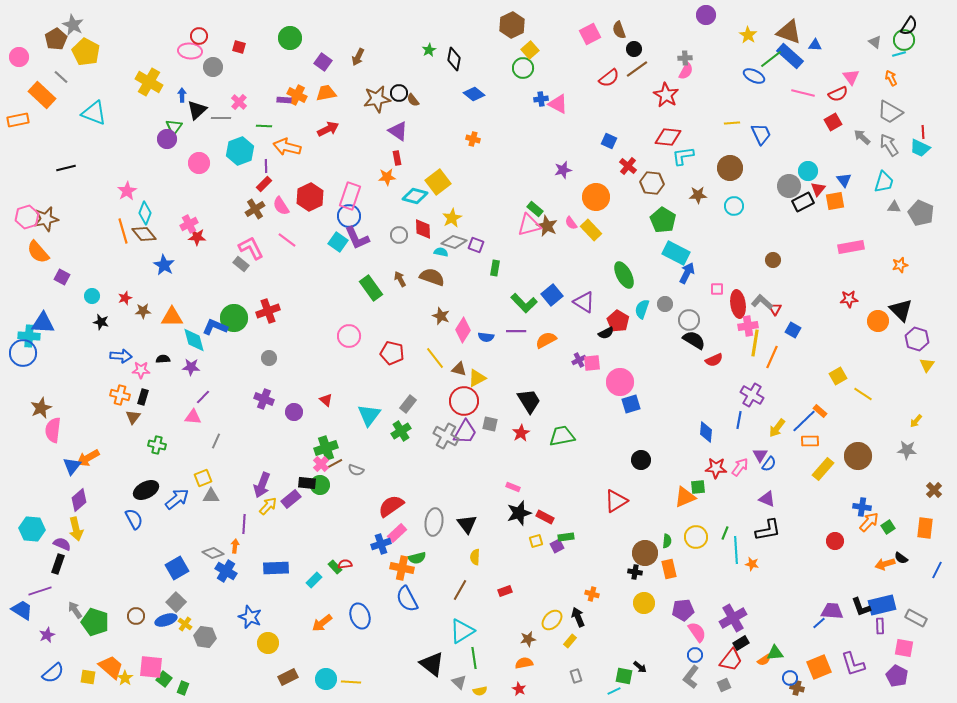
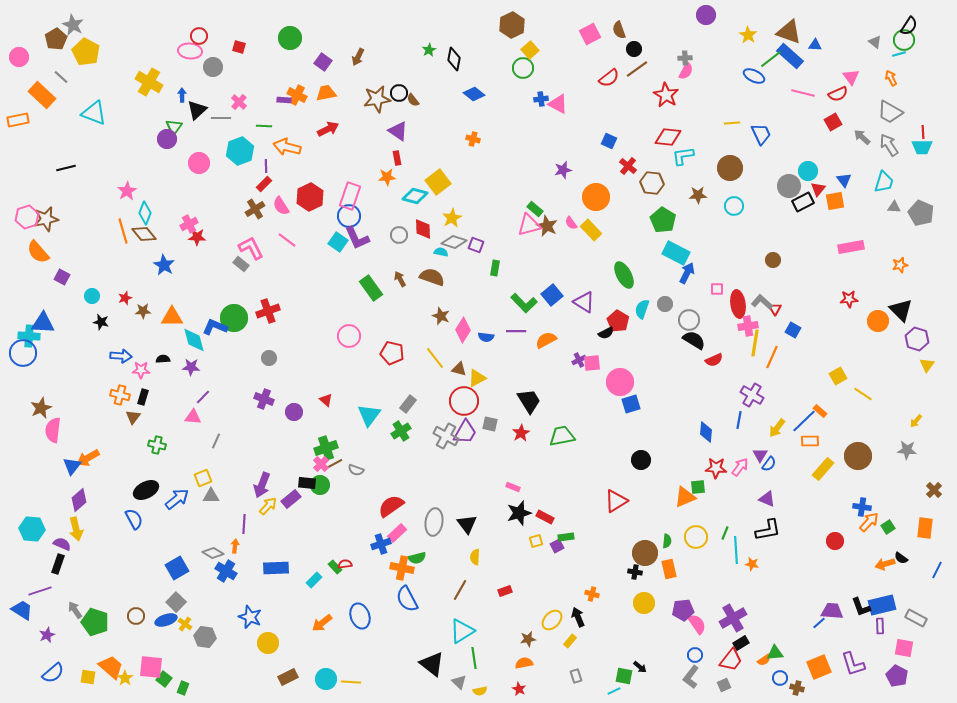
cyan trapezoid at (920, 148): moved 2 px right, 1 px up; rotated 25 degrees counterclockwise
pink semicircle at (697, 632): moved 8 px up
blue circle at (790, 678): moved 10 px left
